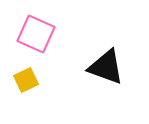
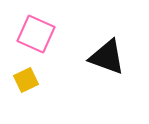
black triangle: moved 1 px right, 10 px up
